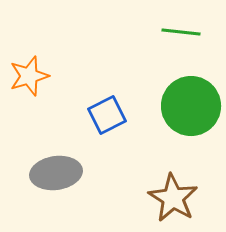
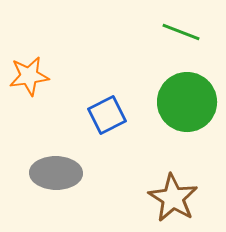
green line: rotated 15 degrees clockwise
orange star: rotated 9 degrees clockwise
green circle: moved 4 px left, 4 px up
gray ellipse: rotated 9 degrees clockwise
